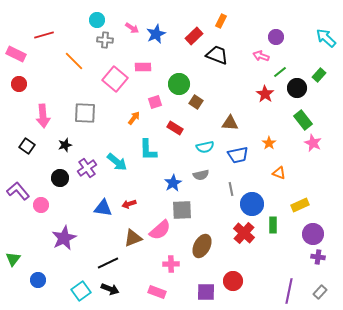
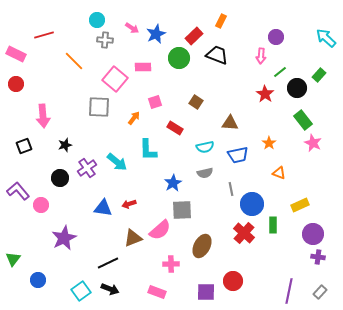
pink arrow at (261, 56): rotated 105 degrees counterclockwise
red circle at (19, 84): moved 3 px left
green circle at (179, 84): moved 26 px up
gray square at (85, 113): moved 14 px right, 6 px up
black square at (27, 146): moved 3 px left; rotated 35 degrees clockwise
gray semicircle at (201, 175): moved 4 px right, 2 px up
